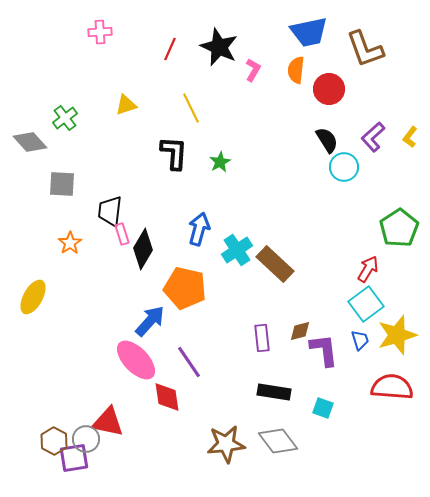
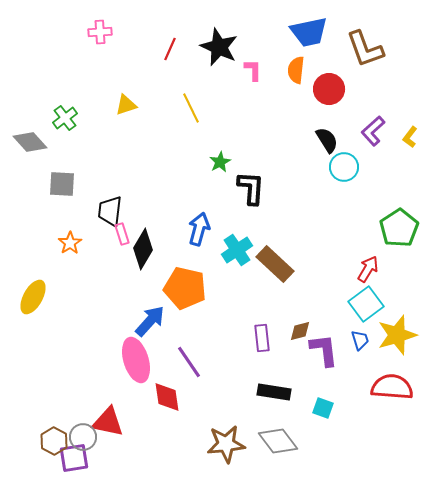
pink L-shape at (253, 70): rotated 30 degrees counterclockwise
purple L-shape at (373, 137): moved 6 px up
black L-shape at (174, 153): moved 77 px right, 35 px down
pink ellipse at (136, 360): rotated 27 degrees clockwise
gray circle at (86, 439): moved 3 px left, 2 px up
